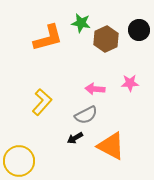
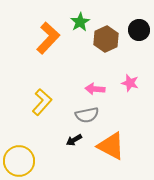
green star: moved 1 px left, 1 px up; rotated 30 degrees clockwise
orange L-shape: rotated 32 degrees counterclockwise
pink star: rotated 18 degrees clockwise
gray semicircle: moved 1 px right; rotated 15 degrees clockwise
black arrow: moved 1 px left, 2 px down
